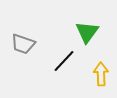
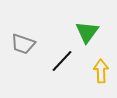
black line: moved 2 px left
yellow arrow: moved 3 px up
